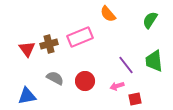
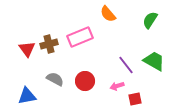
green trapezoid: rotated 125 degrees clockwise
gray semicircle: moved 1 px down
